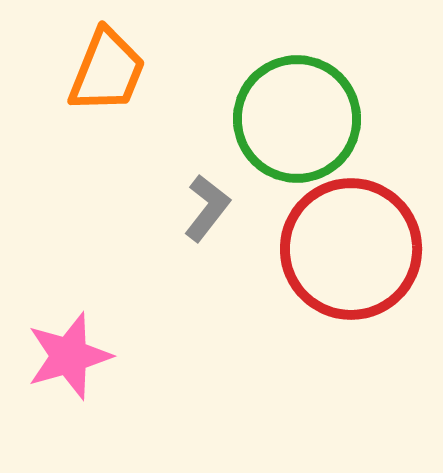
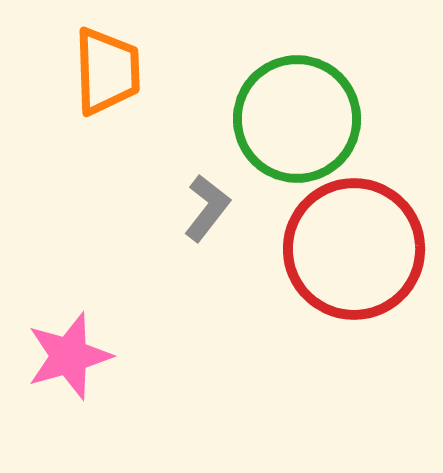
orange trapezoid: rotated 24 degrees counterclockwise
red circle: moved 3 px right
